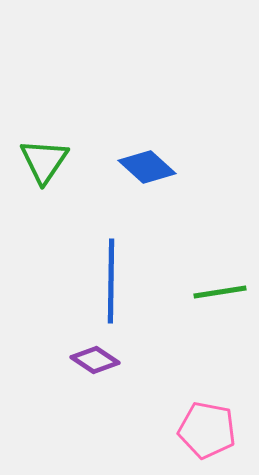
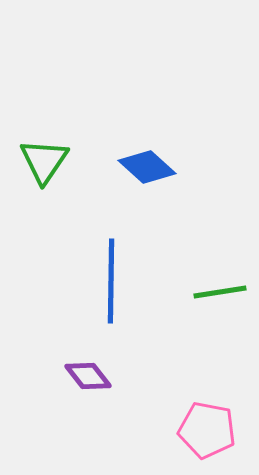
purple diamond: moved 7 px left, 16 px down; rotated 18 degrees clockwise
